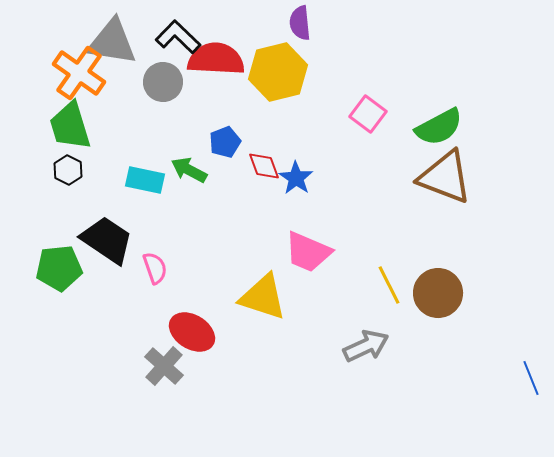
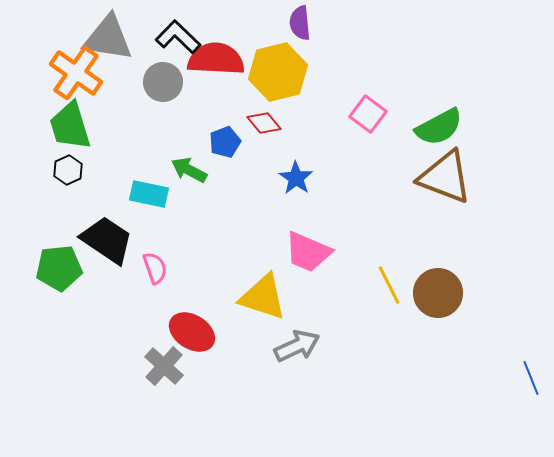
gray triangle: moved 4 px left, 4 px up
orange cross: moved 3 px left
red diamond: moved 43 px up; rotated 20 degrees counterclockwise
black hexagon: rotated 8 degrees clockwise
cyan rectangle: moved 4 px right, 14 px down
gray arrow: moved 69 px left
